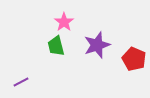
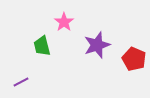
green trapezoid: moved 14 px left
